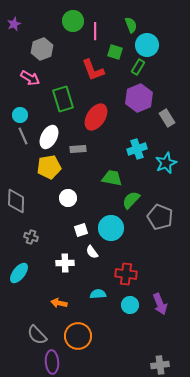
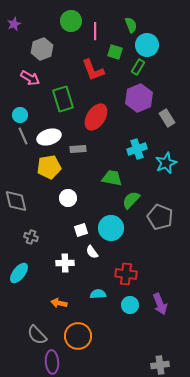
green circle at (73, 21): moved 2 px left
white ellipse at (49, 137): rotated 45 degrees clockwise
gray diamond at (16, 201): rotated 15 degrees counterclockwise
